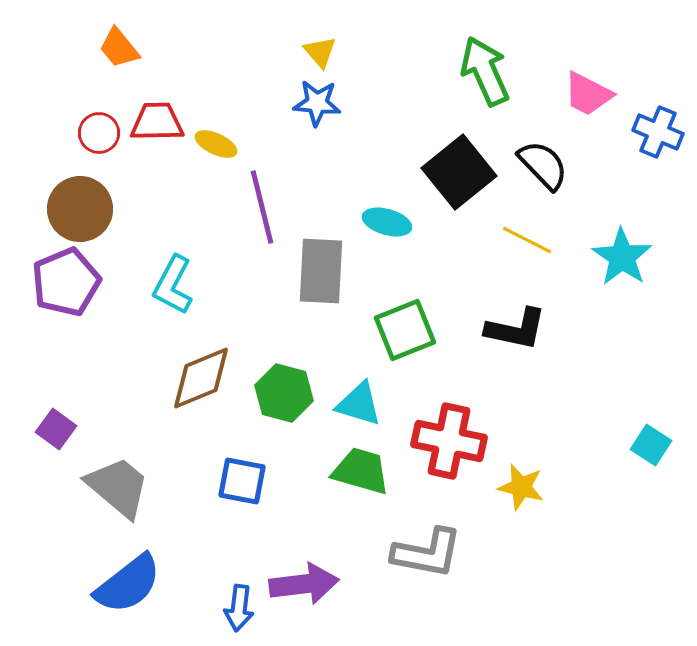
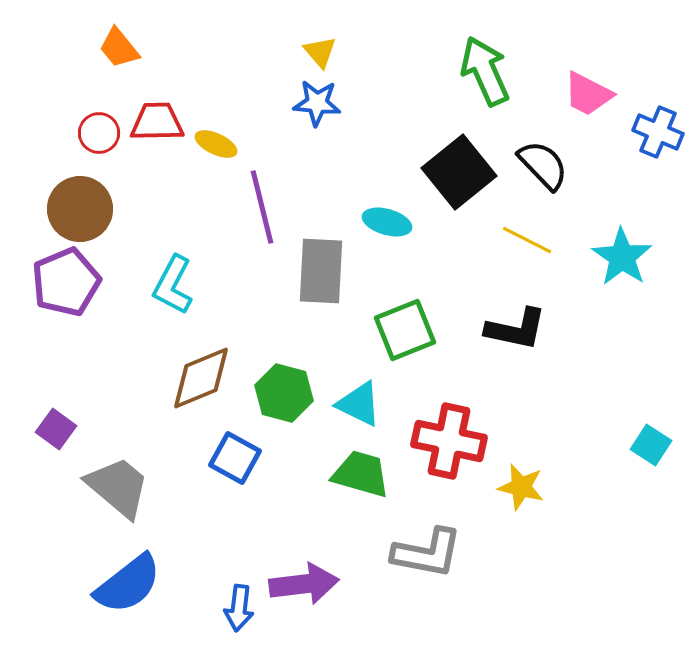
cyan triangle: rotated 9 degrees clockwise
green trapezoid: moved 3 px down
blue square: moved 7 px left, 23 px up; rotated 18 degrees clockwise
